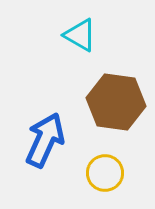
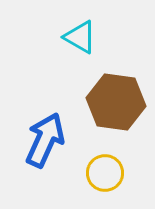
cyan triangle: moved 2 px down
